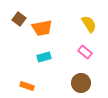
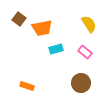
cyan rectangle: moved 12 px right, 8 px up
